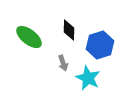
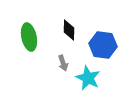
green ellipse: rotated 40 degrees clockwise
blue hexagon: moved 3 px right; rotated 24 degrees clockwise
